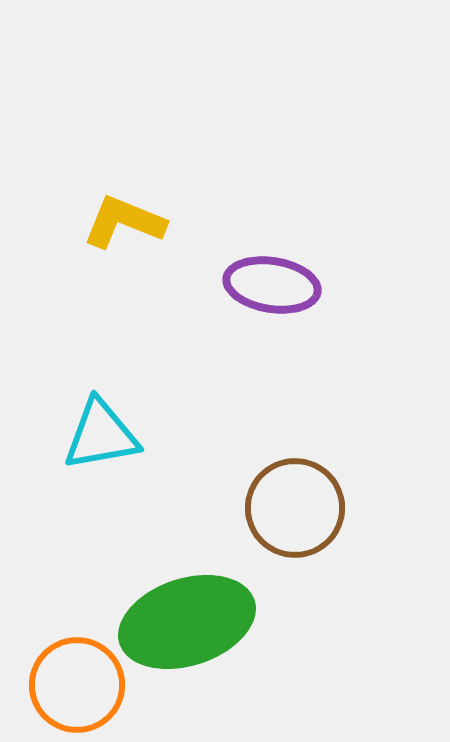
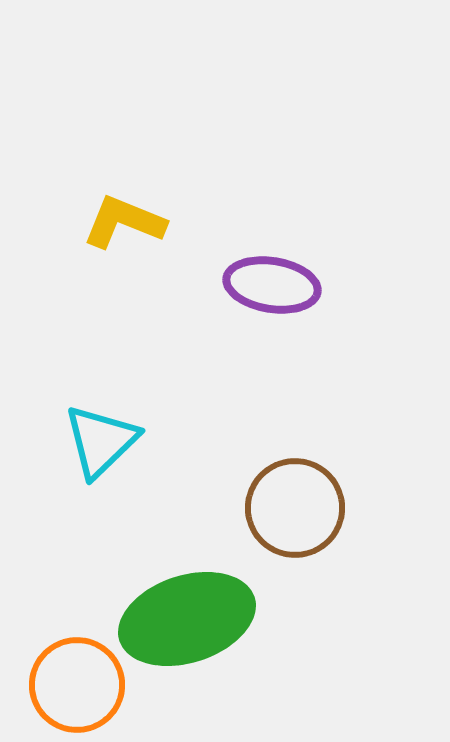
cyan triangle: moved 6 px down; rotated 34 degrees counterclockwise
green ellipse: moved 3 px up
